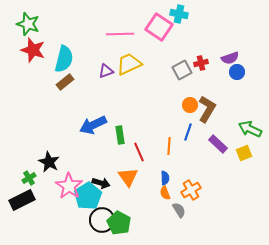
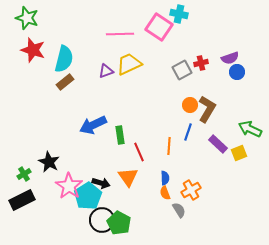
green star: moved 1 px left, 6 px up
yellow square: moved 5 px left
green cross: moved 5 px left, 4 px up
